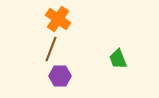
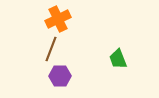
orange cross: rotated 30 degrees clockwise
